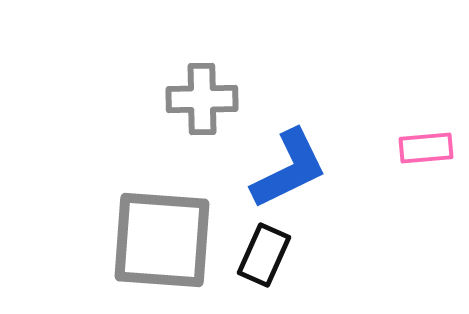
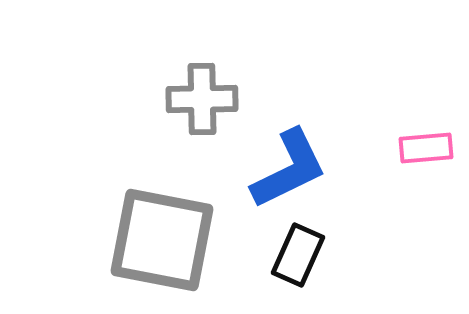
gray square: rotated 7 degrees clockwise
black rectangle: moved 34 px right
